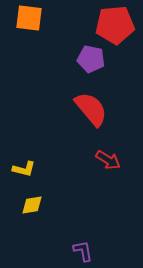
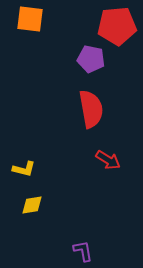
orange square: moved 1 px right, 1 px down
red pentagon: moved 2 px right, 1 px down
red semicircle: rotated 30 degrees clockwise
